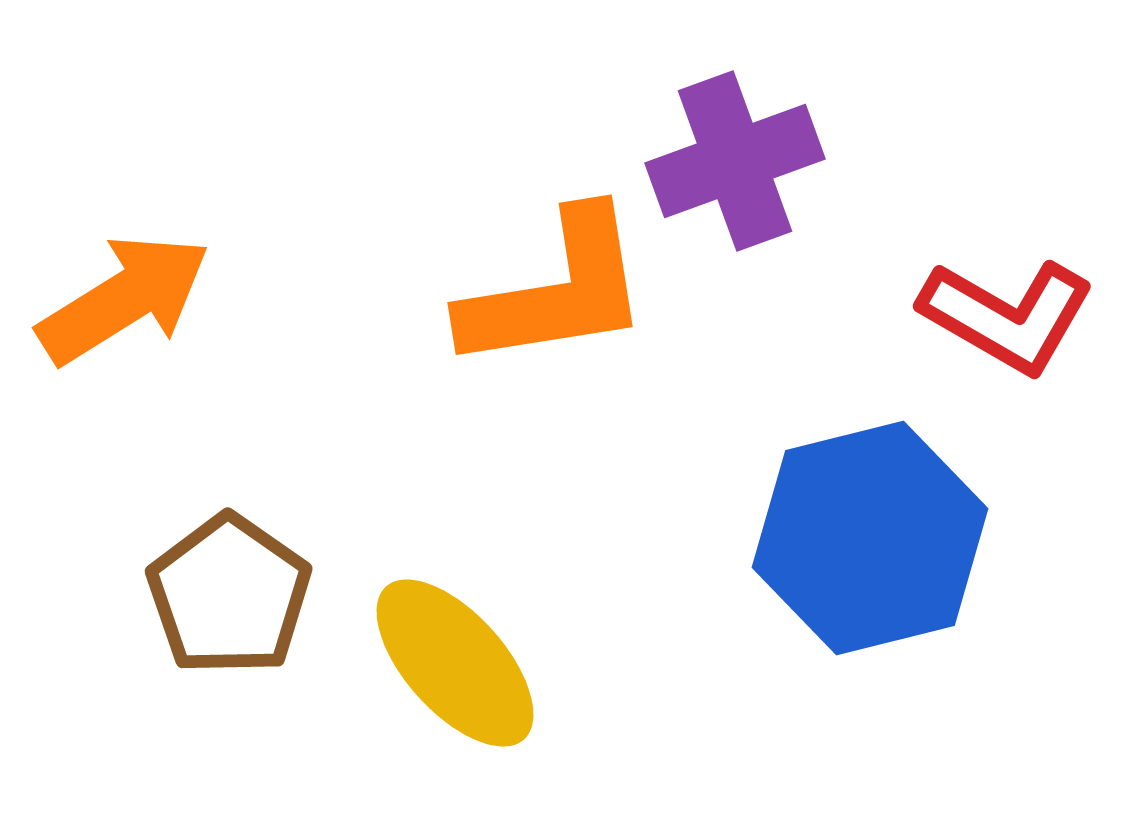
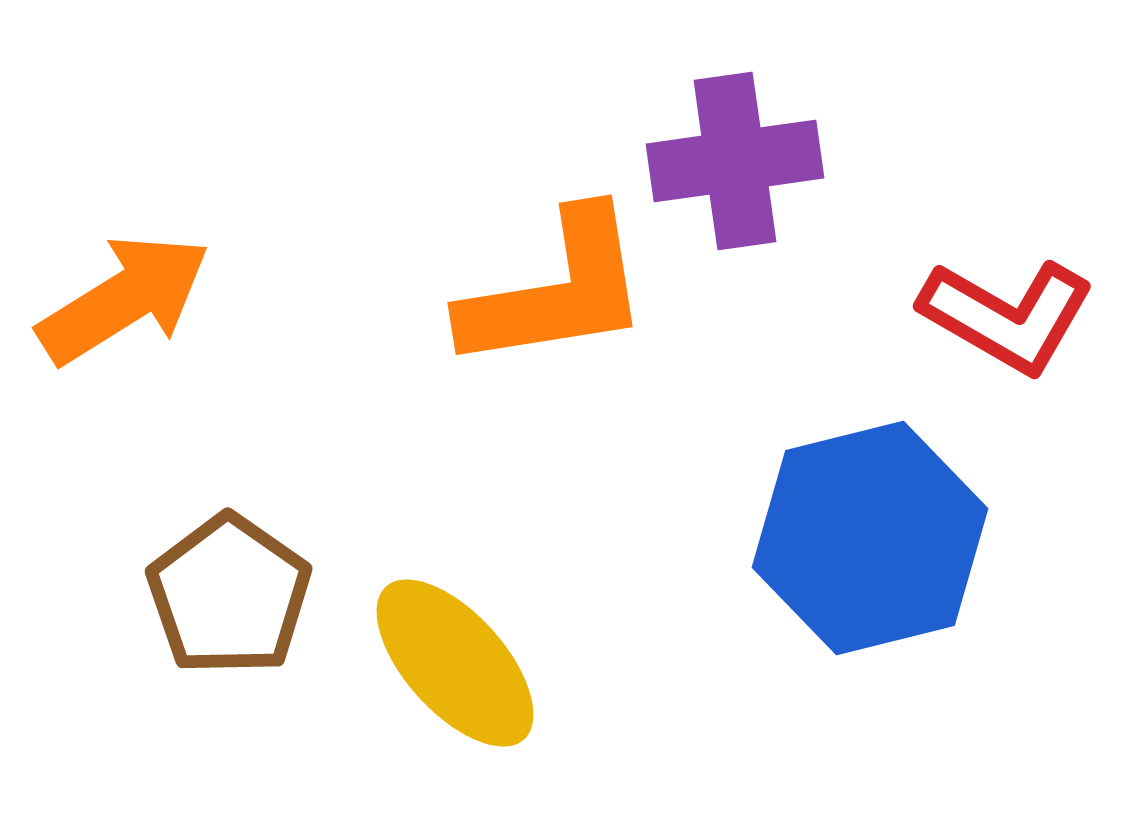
purple cross: rotated 12 degrees clockwise
